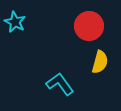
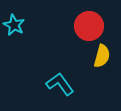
cyan star: moved 1 px left, 3 px down
yellow semicircle: moved 2 px right, 6 px up
